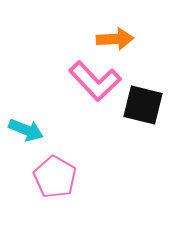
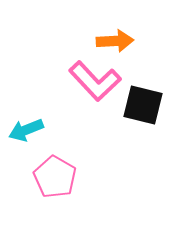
orange arrow: moved 2 px down
cyan arrow: rotated 136 degrees clockwise
